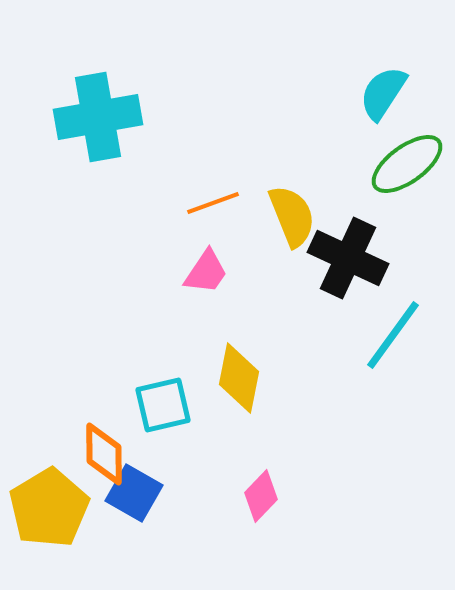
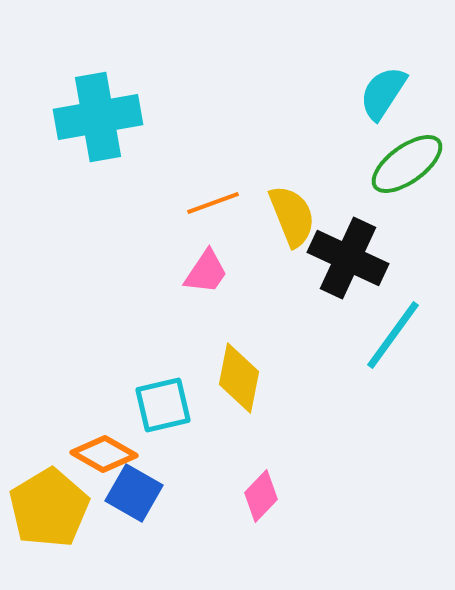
orange diamond: rotated 60 degrees counterclockwise
